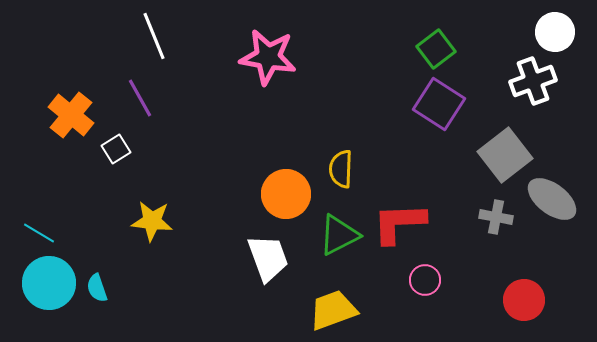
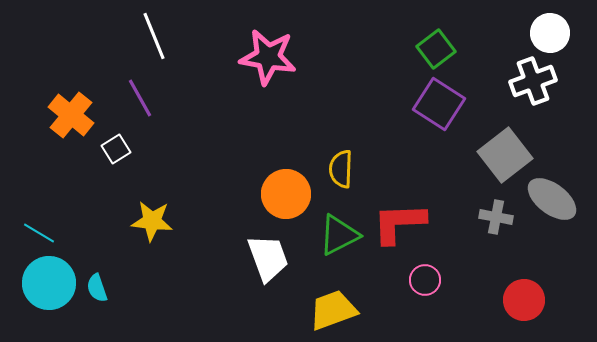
white circle: moved 5 px left, 1 px down
